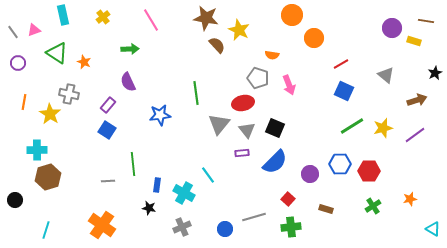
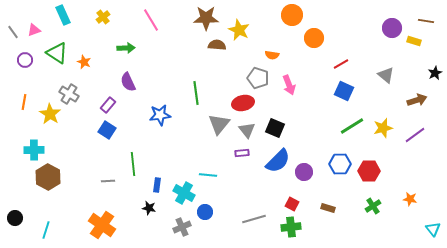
cyan rectangle at (63, 15): rotated 12 degrees counterclockwise
brown star at (206, 18): rotated 10 degrees counterclockwise
brown semicircle at (217, 45): rotated 42 degrees counterclockwise
green arrow at (130, 49): moved 4 px left, 1 px up
purple circle at (18, 63): moved 7 px right, 3 px up
gray cross at (69, 94): rotated 18 degrees clockwise
cyan cross at (37, 150): moved 3 px left
blue semicircle at (275, 162): moved 3 px right, 1 px up
purple circle at (310, 174): moved 6 px left, 2 px up
cyan line at (208, 175): rotated 48 degrees counterclockwise
brown hexagon at (48, 177): rotated 15 degrees counterclockwise
red square at (288, 199): moved 4 px right, 5 px down; rotated 16 degrees counterclockwise
orange star at (410, 199): rotated 24 degrees clockwise
black circle at (15, 200): moved 18 px down
brown rectangle at (326, 209): moved 2 px right, 1 px up
gray line at (254, 217): moved 2 px down
blue circle at (225, 229): moved 20 px left, 17 px up
cyan triangle at (433, 229): rotated 21 degrees clockwise
